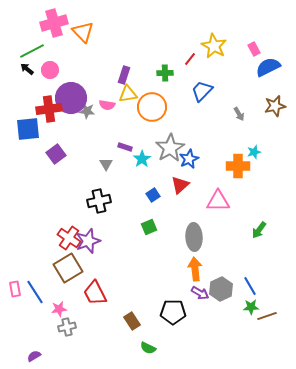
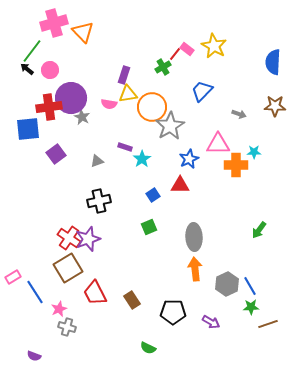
pink rectangle at (254, 49): moved 67 px left; rotated 24 degrees counterclockwise
green line at (32, 51): rotated 25 degrees counterclockwise
red line at (190, 59): moved 15 px left, 5 px up
blue semicircle at (268, 67): moved 5 px right, 5 px up; rotated 60 degrees counterclockwise
green cross at (165, 73): moved 2 px left, 6 px up; rotated 28 degrees counterclockwise
pink semicircle at (107, 105): moved 2 px right, 1 px up
brown star at (275, 106): rotated 15 degrees clockwise
red cross at (49, 109): moved 2 px up
gray star at (87, 111): moved 5 px left, 6 px down; rotated 21 degrees clockwise
gray arrow at (239, 114): rotated 40 degrees counterclockwise
gray star at (170, 148): moved 22 px up
cyan star at (254, 152): rotated 16 degrees clockwise
gray triangle at (106, 164): moved 9 px left, 3 px up; rotated 40 degrees clockwise
orange cross at (238, 166): moved 2 px left, 1 px up
red triangle at (180, 185): rotated 42 degrees clockwise
pink triangle at (218, 201): moved 57 px up
purple star at (88, 241): moved 2 px up
pink rectangle at (15, 289): moved 2 px left, 12 px up; rotated 70 degrees clockwise
gray hexagon at (221, 289): moved 6 px right, 5 px up
purple arrow at (200, 293): moved 11 px right, 29 px down
pink star at (59, 309): rotated 14 degrees counterclockwise
brown line at (267, 316): moved 1 px right, 8 px down
brown rectangle at (132, 321): moved 21 px up
gray cross at (67, 327): rotated 30 degrees clockwise
purple semicircle at (34, 356): rotated 128 degrees counterclockwise
